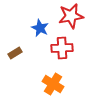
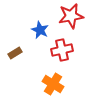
blue star: moved 2 px down
red cross: moved 2 px down; rotated 10 degrees counterclockwise
